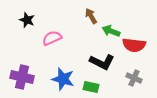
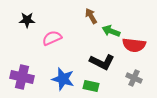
black star: rotated 21 degrees counterclockwise
green rectangle: moved 1 px up
